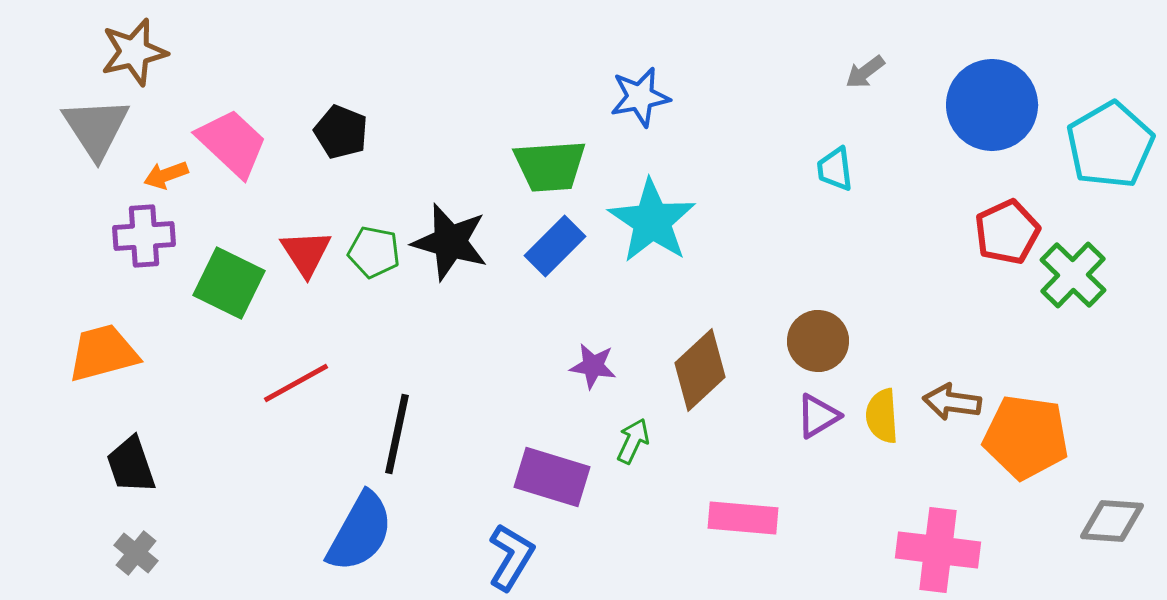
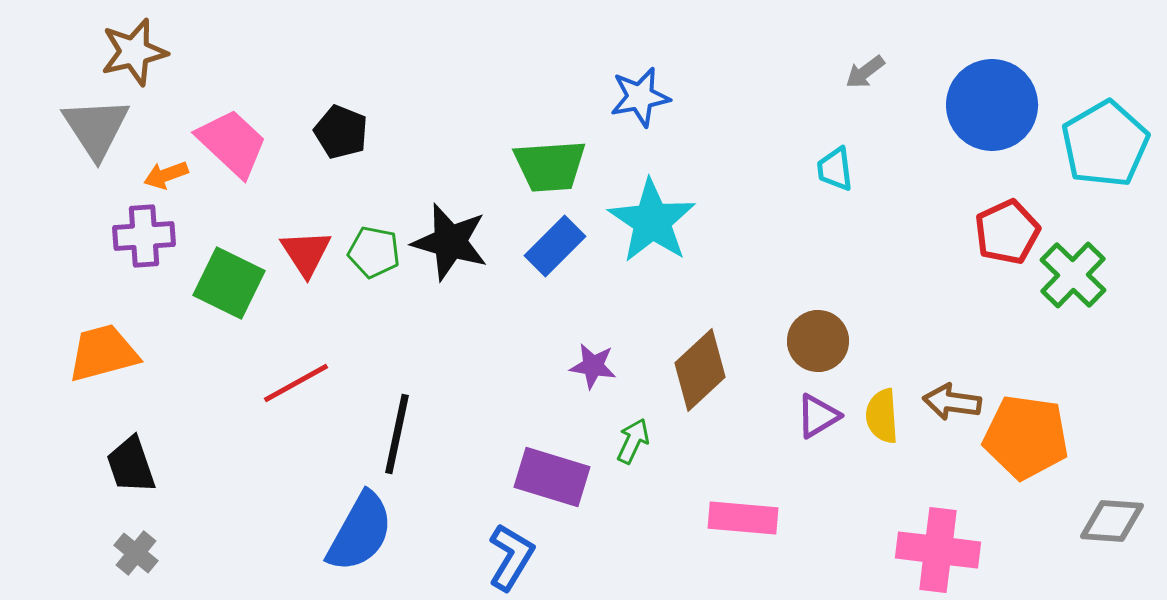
cyan pentagon: moved 5 px left, 1 px up
